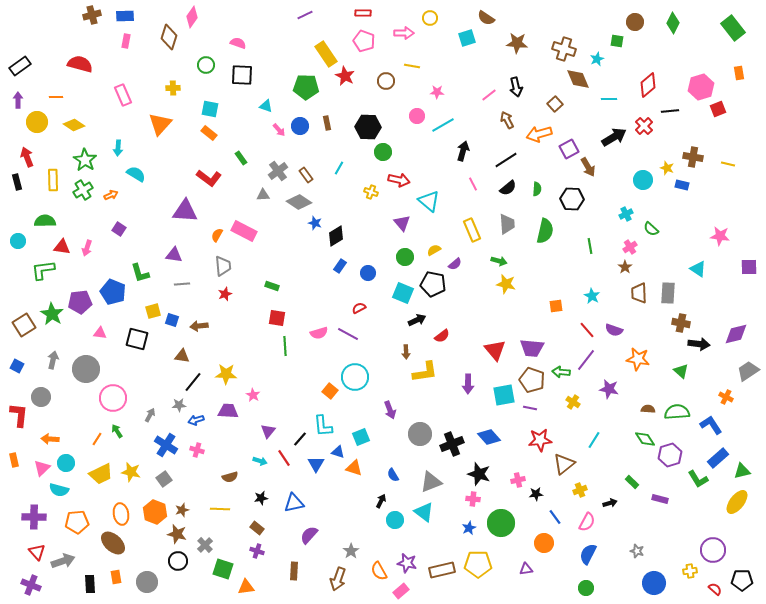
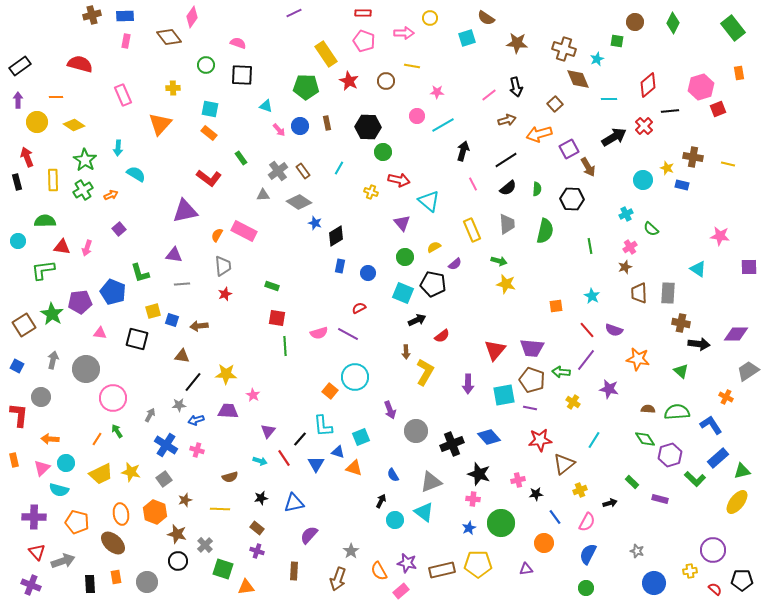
purple line at (305, 15): moved 11 px left, 2 px up
brown diamond at (169, 37): rotated 55 degrees counterclockwise
red star at (345, 76): moved 4 px right, 5 px down
brown arrow at (507, 120): rotated 102 degrees clockwise
brown rectangle at (306, 175): moved 3 px left, 4 px up
purple triangle at (185, 211): rotated 16 degrees counterclockwise
purple square at (119, 229): rotated 16 degrees clockwise
yellow semicircle at (434, 250): moved 3 px up
blue rectangle at (340, 266): rotated 24 degrees counterclockwise
brown star at (625, 267): rotated 16 degrees clockwise
purple diamond at (736, 334): rotated 15 degrees clockwise
red triangle at (495, 350): rotated 20 degrees clockwise
yellow L-shape at (425, 372): rotated 52 degrees counterclockwise
gray circle at (420, 434): moved 4 px left, 3 px up
green L-shape at (698, 479): moved 3 px left; rotated 15 degrees counterclockwise
brown star at (182, 510): moved 3 px right, 10 px up
orange pentagon at (77, 522): rotated 20 degrees clockwise
